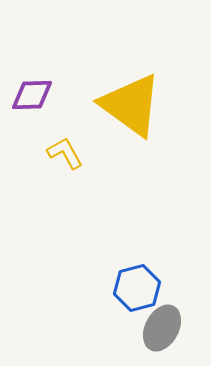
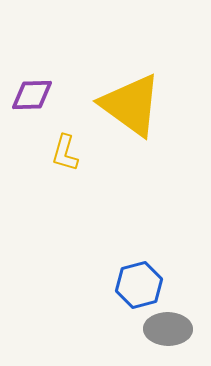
yellow L-shape: rotated 135 degrees counterclockwise
blue hexagon: moved 2 px right, 3 px up
gray ellipse: moved 6 px right, 1 px down; rotated 63 degrees clockwise
